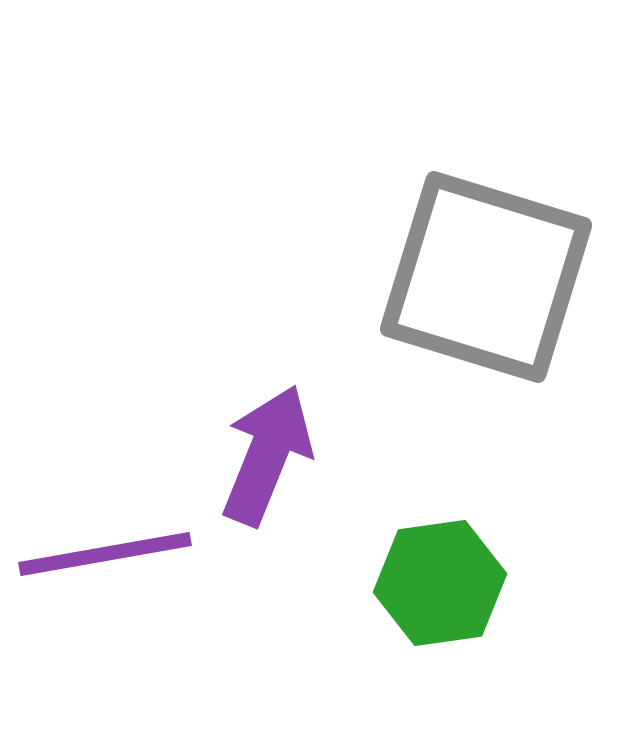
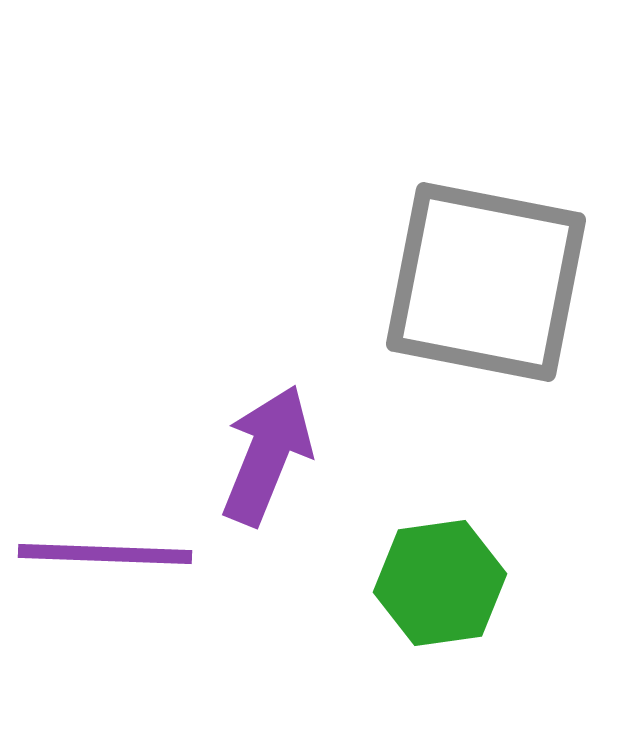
gray square: moved 5 px down; rotated 6 degrees counterclockwise
purple line: rotated 12 degrees clockwise
